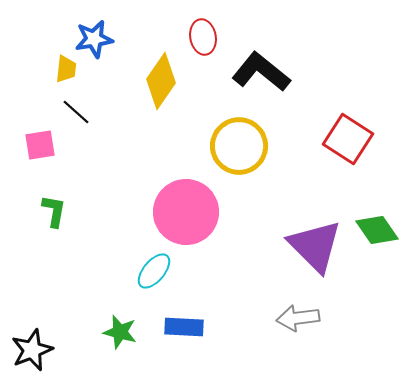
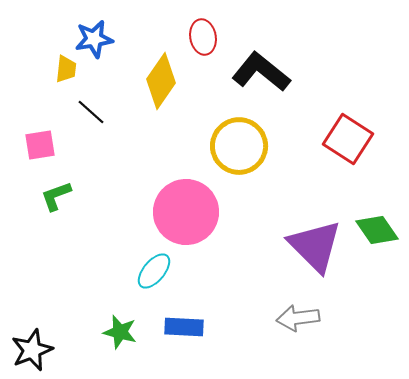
black line: moved 15 px right
green L-shape: moved 2 px right, 15 px up; rotated 120 degrees counterclockwise
